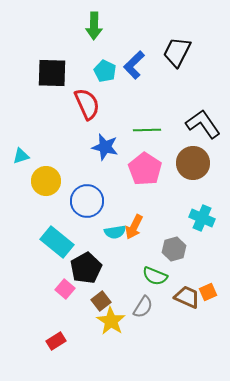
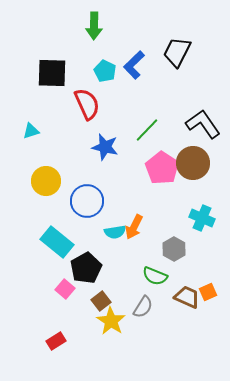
green line: rotated 44 degrees counterclockwise
cyan triangle: moved 10 px right, 25 px up
pink pentagon: moved 17 px right, 1 px up
gray hexagon: rotated 15 degrees counterclockwise
